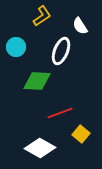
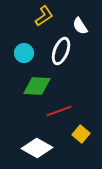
yellow L-shape: moved 2 px right
cyan circle: moved 8 px right, 6 px down
green diamond: moved 5 px down
red line: moved 1 px left, 2 px up
white diamond: moved 3 px left
